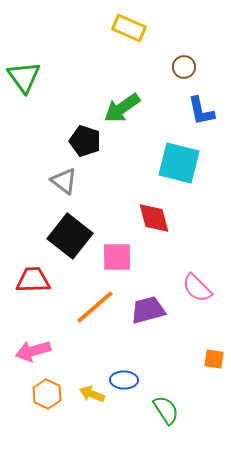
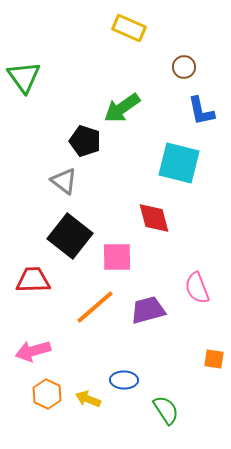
pink semicircle: rotated 24 degrees clockwise
yellow arrow: moved 4 px left, 5 px down
